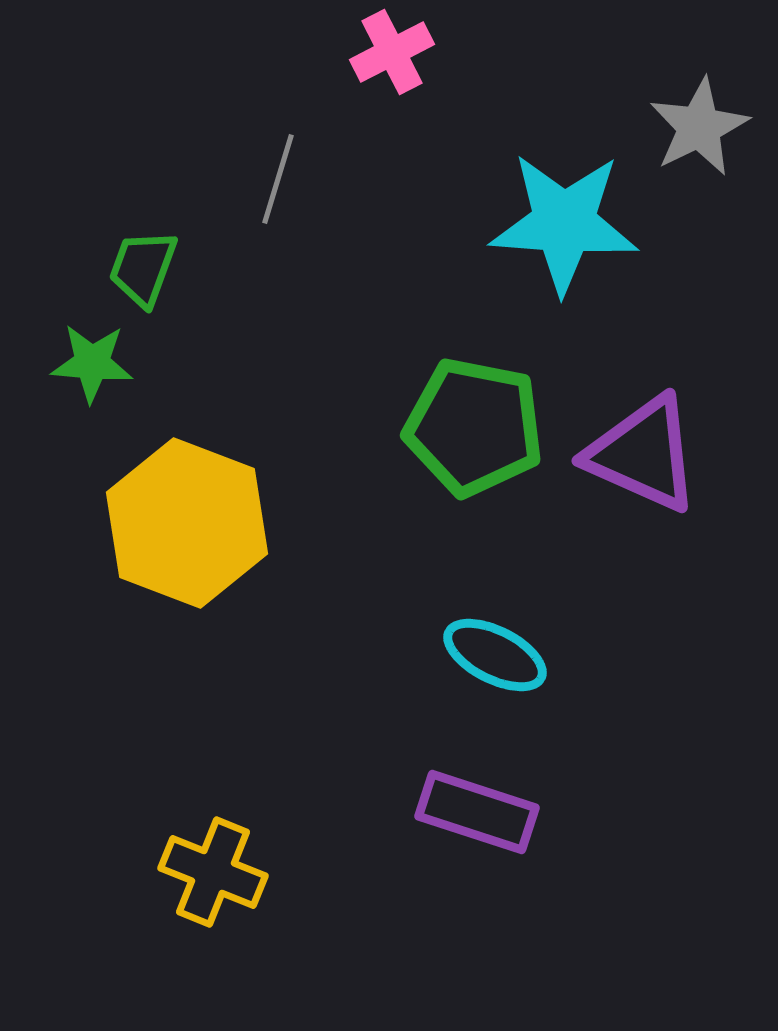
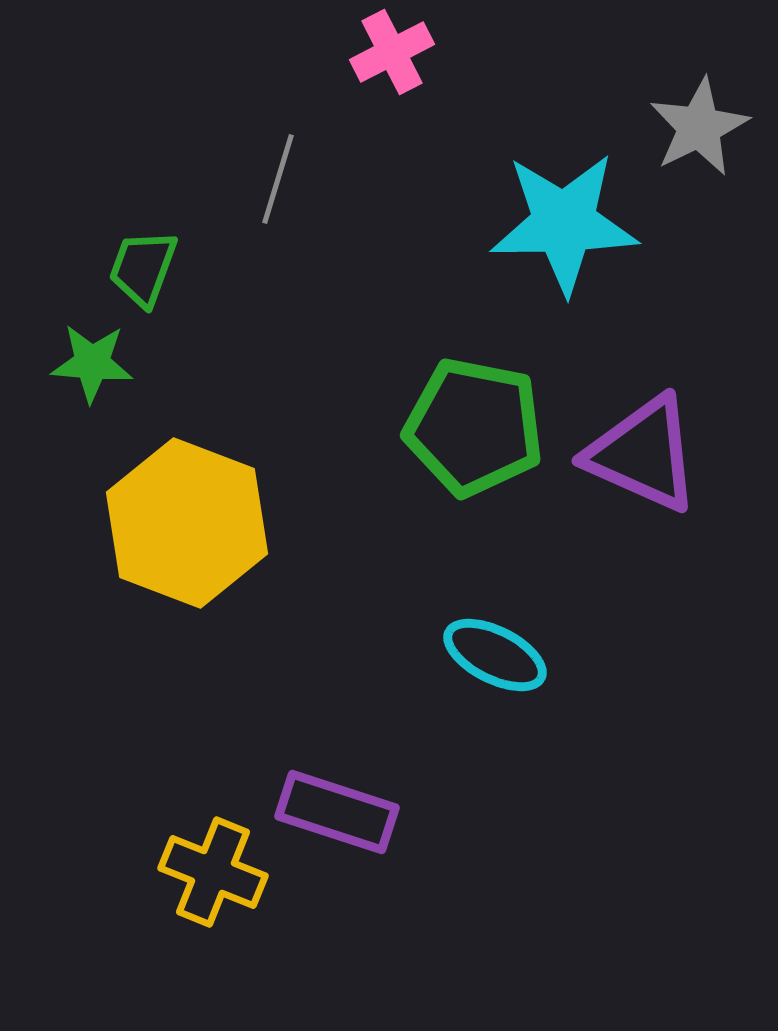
cyan star: rotated 5 degrees counterclockwise
purple rectangle: moved 140 px left
